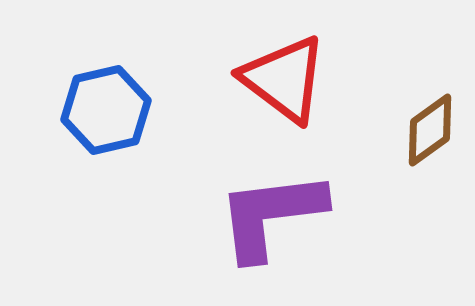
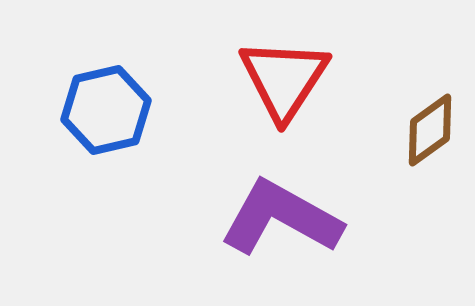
red triangle: rotated 26 degrees clockwise
purple L-shape: moved 10 px right, 3 px down; rotated 36 degrees clockwise
